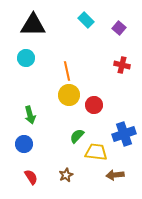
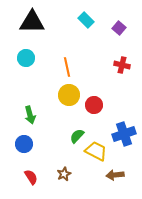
black triangle: moved 1 px left, 3 px up
orange line: moved 4 px up
yellow trapezoid: moved 1 px up; rotated 20 degrees clockwise
brown star: moved 2 px left, 1 px up
